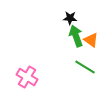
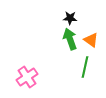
green arrow: moved 6 px left, 3 px down
green line: rotated 70 degrees clockwise
pink cross: rotated 25 degrees clockwise
